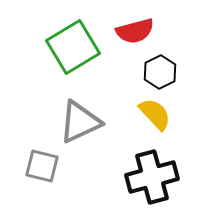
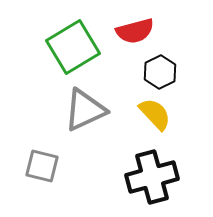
gray triangle: moved 5 px right, 12 px up
